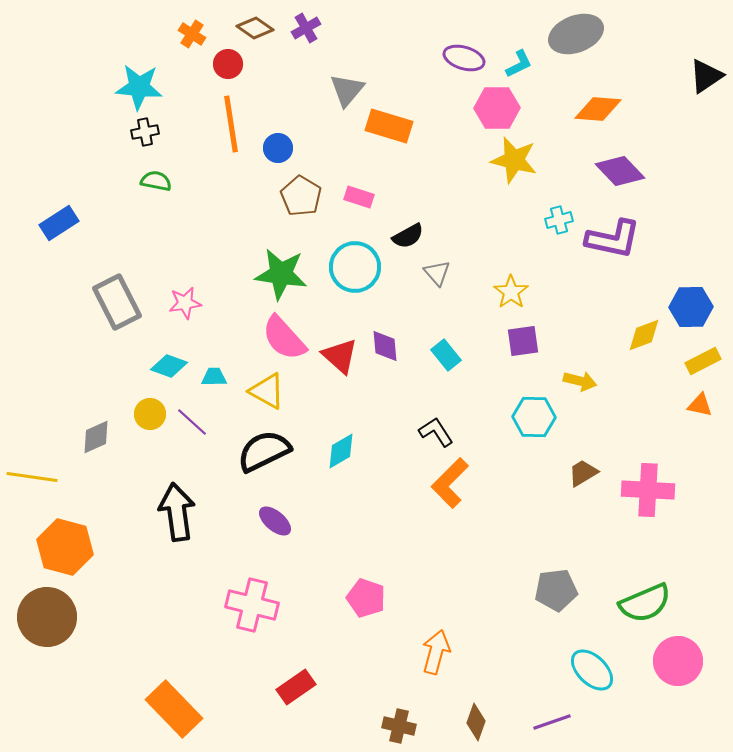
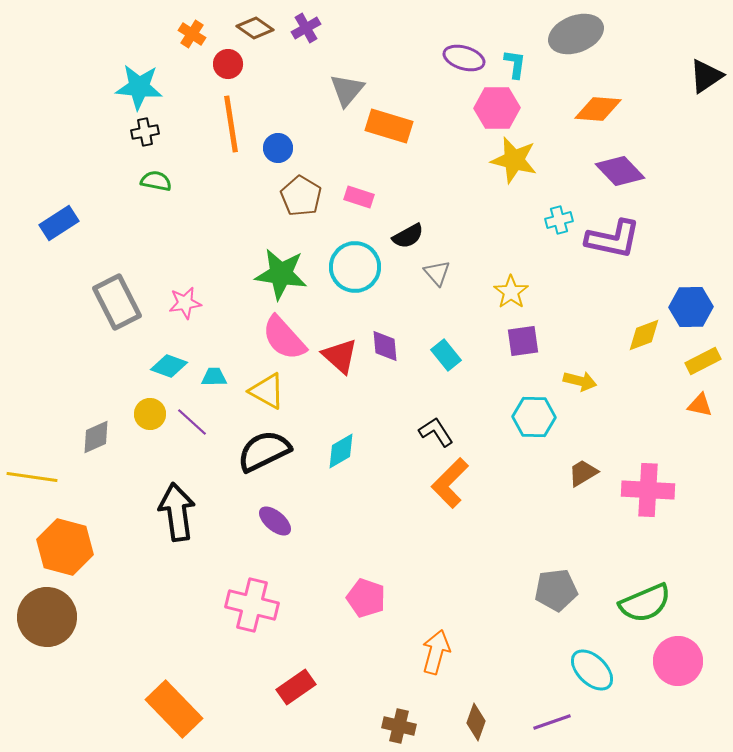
cyan L-shape at (519, 64): moved 4 px left; rotated 56 degrees counterclockwise
